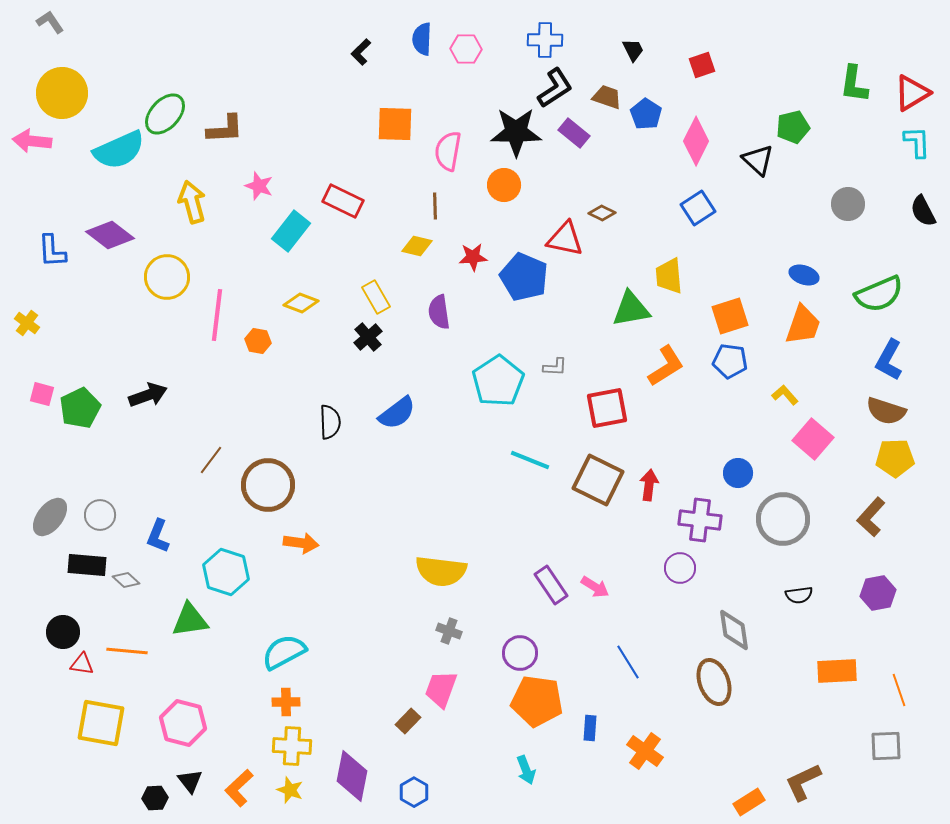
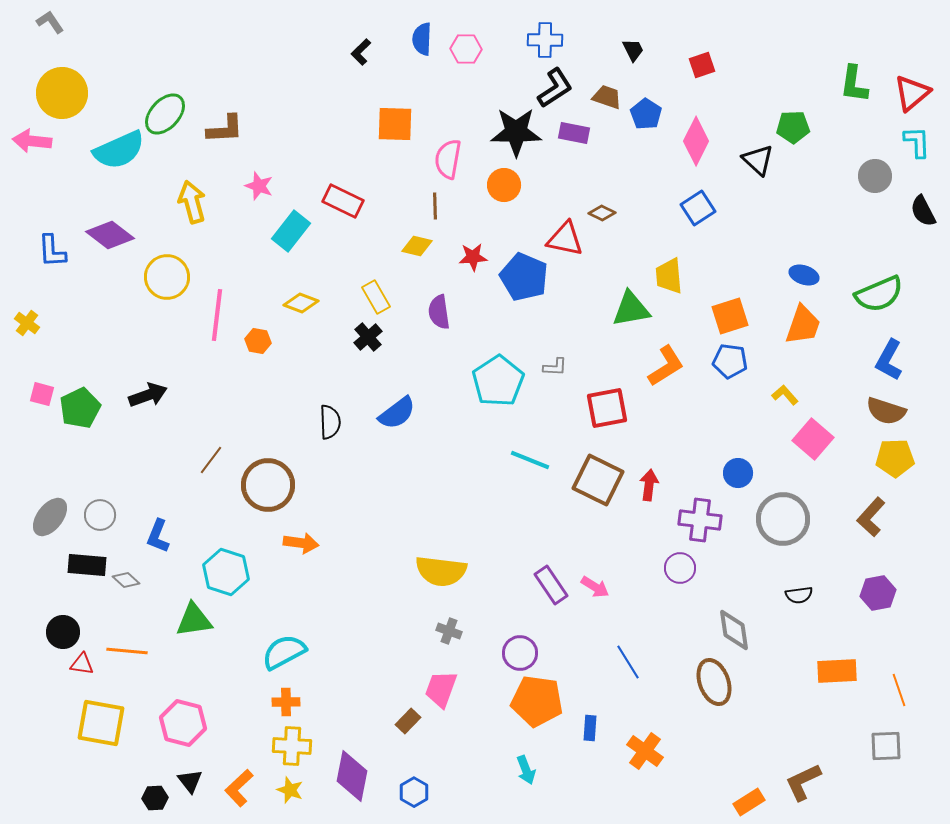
red triangle at (912, 93): rotated 9 degrees counterclockwise
green pentagon at (793, 127): rotated 12 degrees clockwise
purple rectangle at (574, 133): rotated 28 degrees counterclockwise
pink semicircle at (448, 151): moved 8 px down
gray circle at (848, 204): moved 27 px right, 28 px up
green triangle at (190, 620): moved 4 px right
